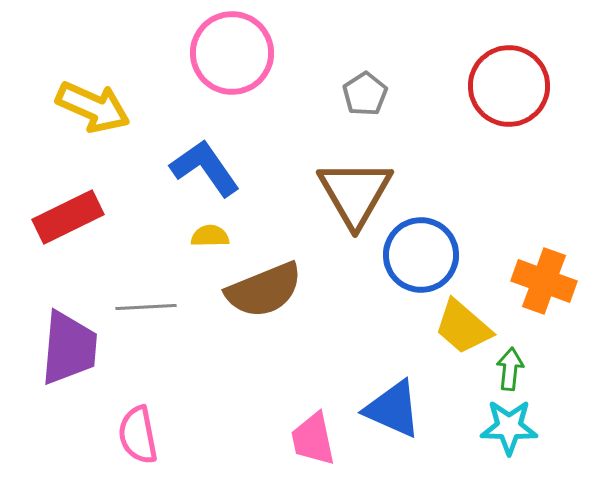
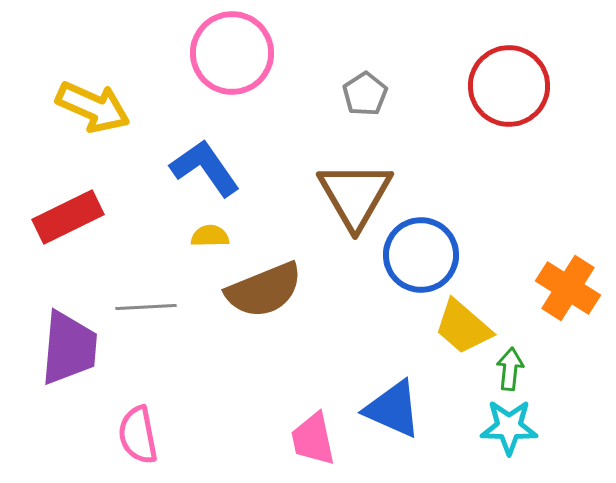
brown triangle: moved 2 px down
orange cross: moved 24 px right, 7 px down; rotated 12 degrees clockwise
